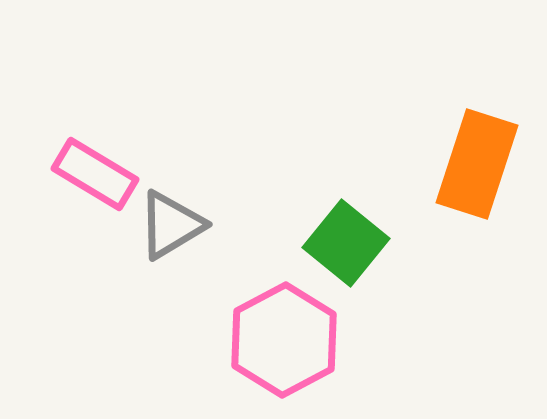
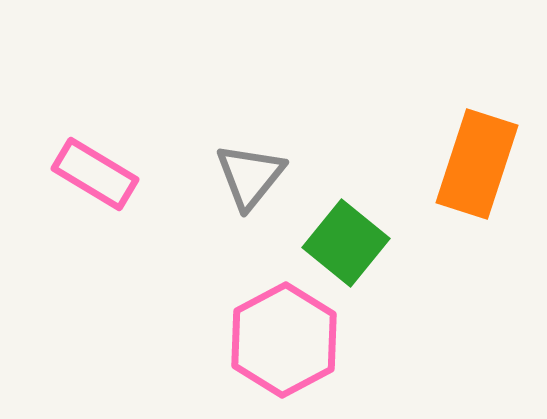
gray triangle: moved 79 px right, 49 px up; rotated 20 degrees counterclockwise
